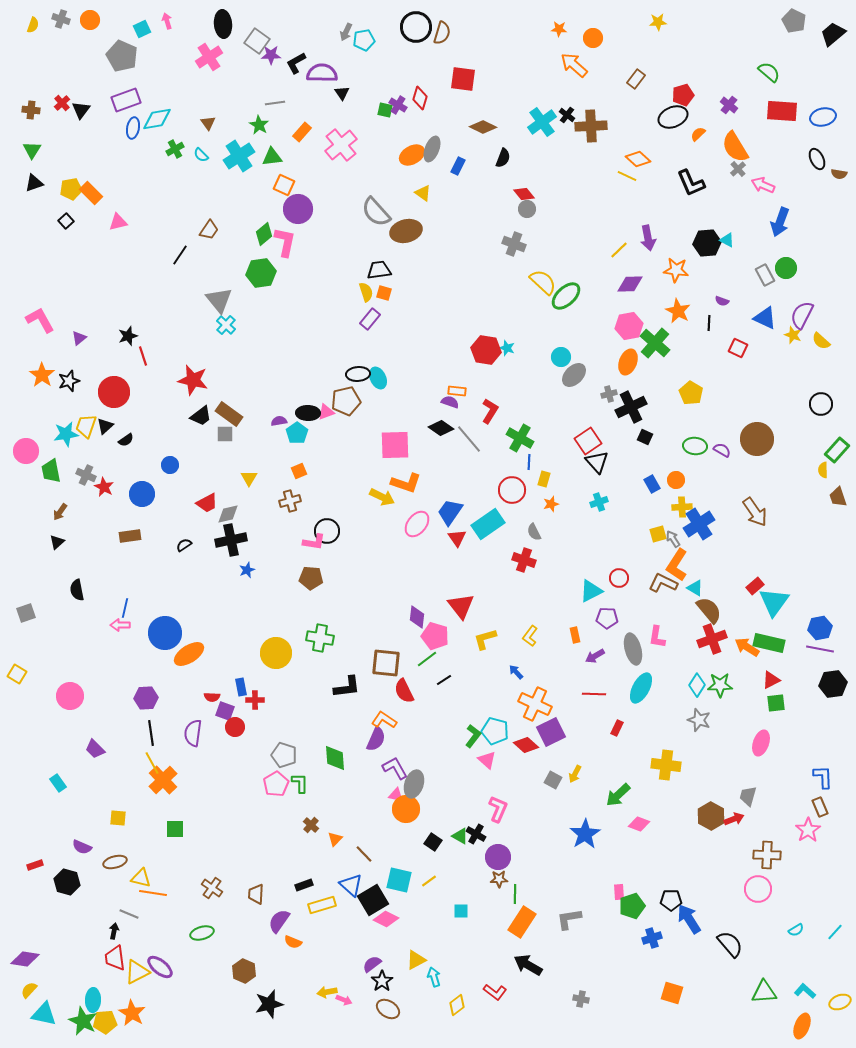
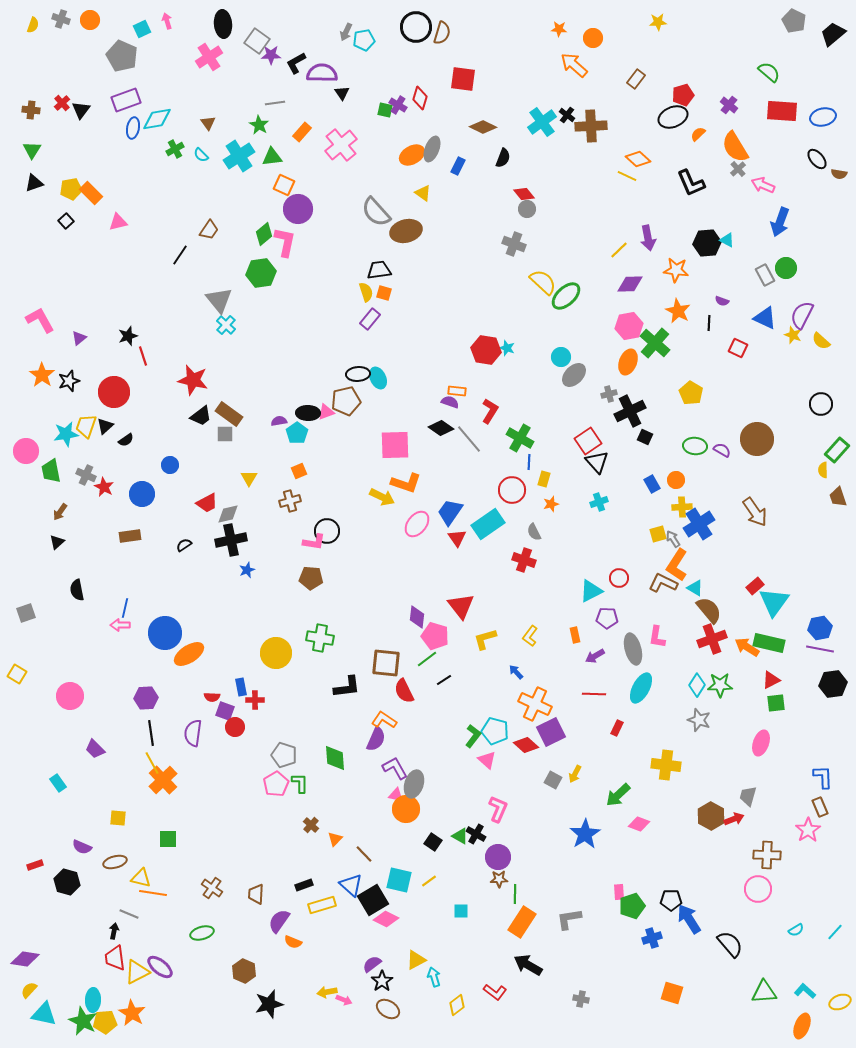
black ellipse at (817, 159): rotated 15 degrees counterclockwise
black cross at (631, 407): moved 1 px left, 4 px down
green square at (175, 829): moved 7 px left, 10 px down
